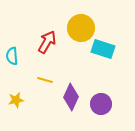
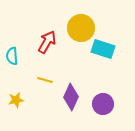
purple circle: moved 2 px right
